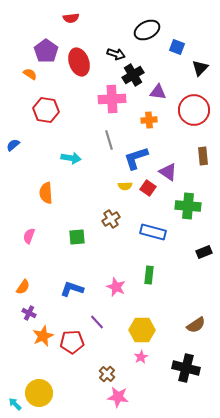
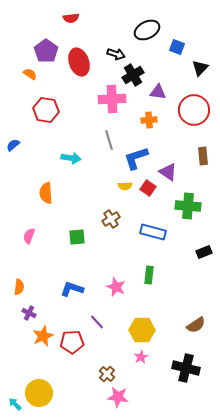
orange semicircle at (23, 287): moved 4 px left; rotated 28 degrees counterclockwise
